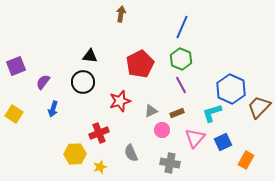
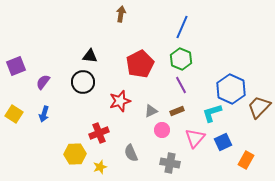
blue arrow: moved 9 px left, 5 px down
brown rectangle: moved 2 px up
